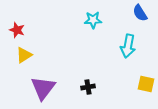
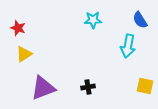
blue semicircle: moved 7 px down
red star: moved 1 px right, 2 px up
yellow triangle: moved 1 px up
yellow square: moved 1 px left, 2 px down
purple triangle: rotated 32 degrees clockwise
